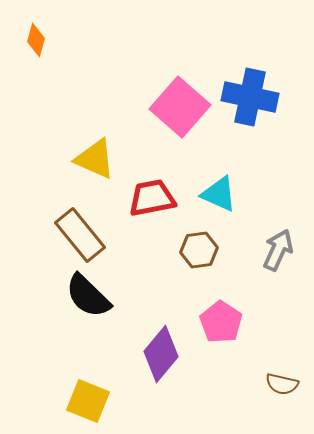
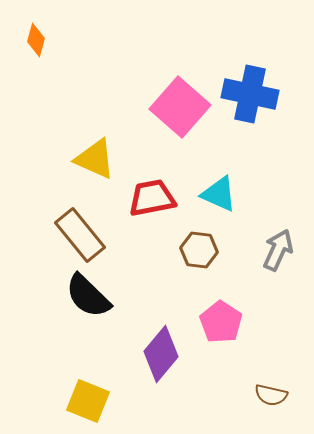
blue cross: moved 3 px up
brown hexagon: rotated 15 degrees clockwise
brown semicircle: moved 11 px left, 11 px down
